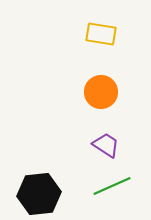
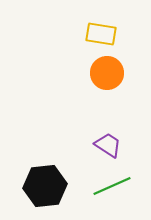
orange circle: moved 6 px right, 19 px up
purple trapezoid: moved 2 px right
black hexagon: moved 6 px right, 8 px up
